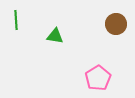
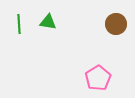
green line: moved 3 px right, 4 px down
green triangle: moved 7 px left, 14 px up
